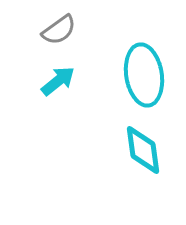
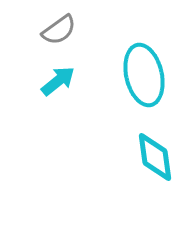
cyan ellipse: rotated 4 degrees counterclockwise
cyan diamond: moved 12 px right, 7 px down
